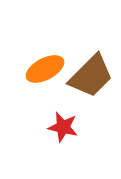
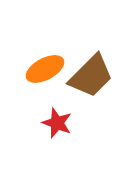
red star: moved 6 px left, 4 px up; rotated 8 degrees clockwise
